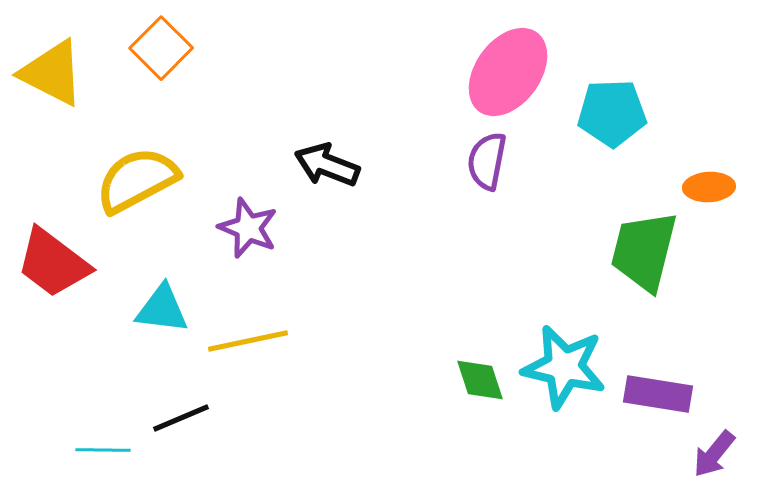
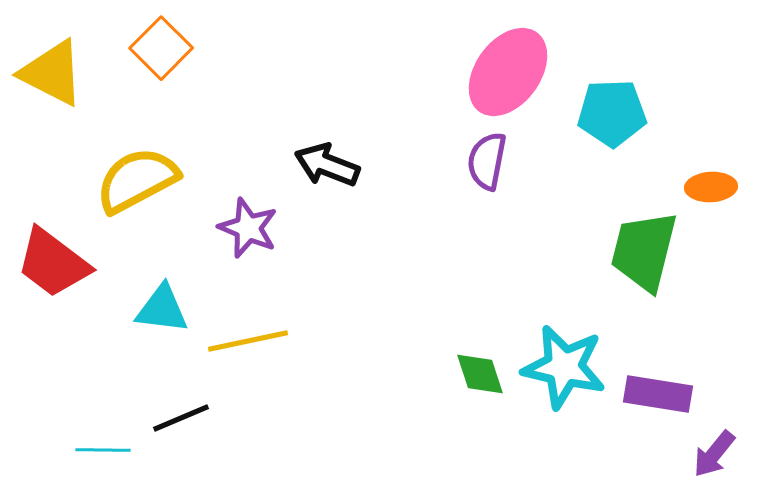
orange ellipse: moved 2 px right
green diamond: moved 6 px up
